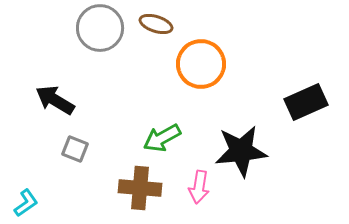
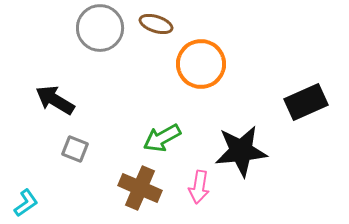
brown cross: rotated 18 degrees clockwise
